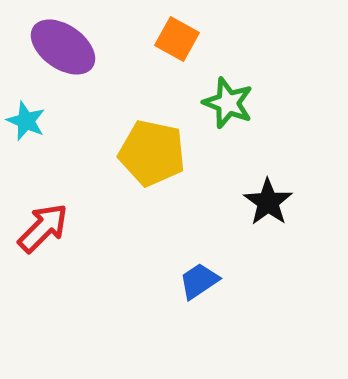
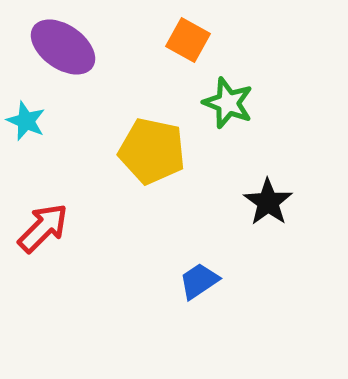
orange square: moved 11 px right, 1 px down
yellow pentagon: moved 2 px up
